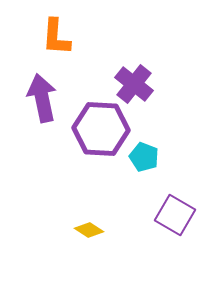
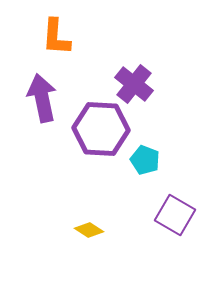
cyan pentagon: moved 1 px right, 3 px down
